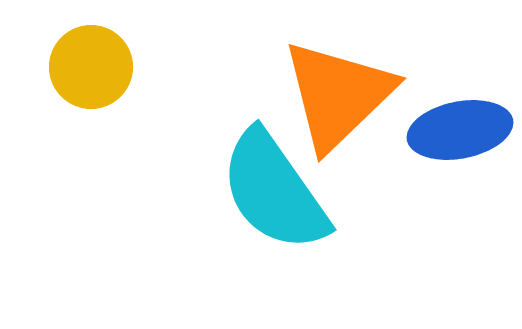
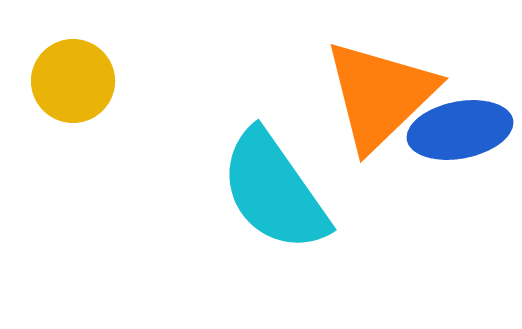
yellow circle: moved 18 px left, 14 px down
orange triangle: moved 42 px right
